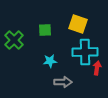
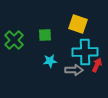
green square: moved 5 px down
red arrow: moved 3 px up; rotated 16 degrees clockwise
gray arrow: moved 11 px right, 12 px up
